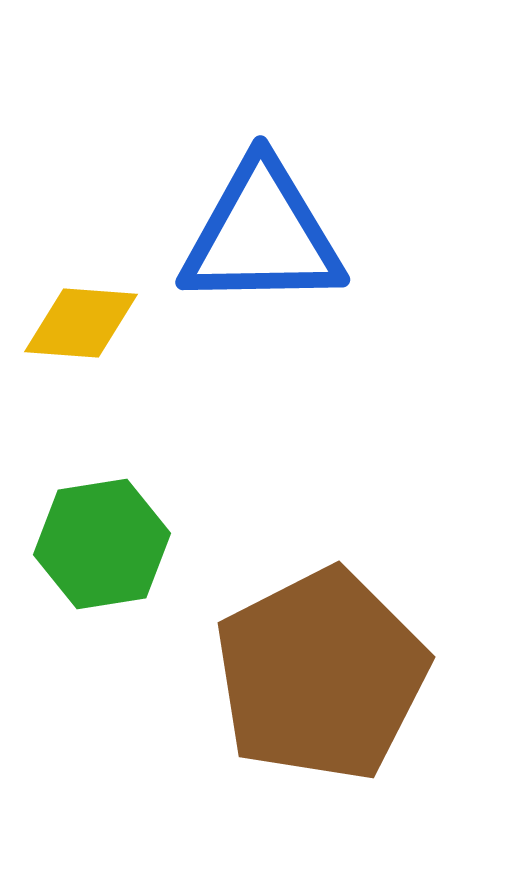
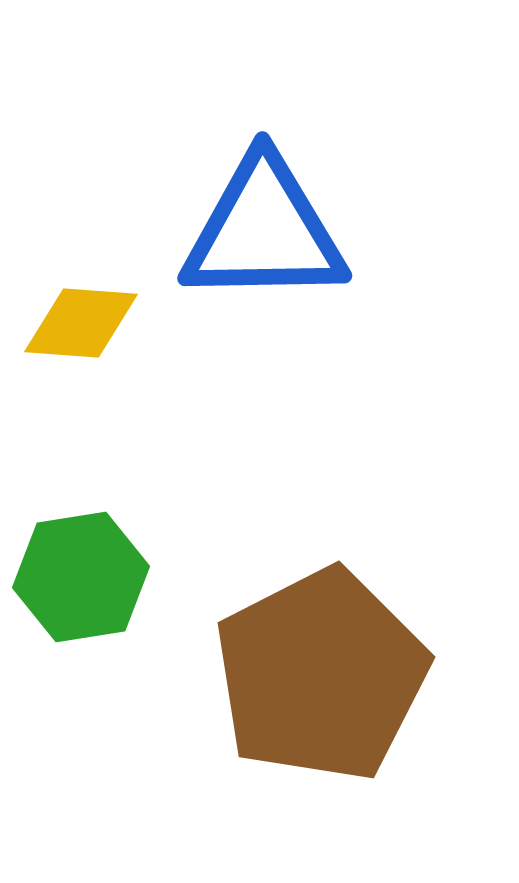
blue triangle: moved 2 px right, 4 px up
green hexagon: moved 21 px left, 33 px down
